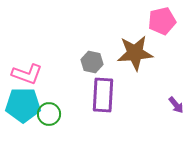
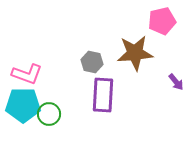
purple arrow: moved 23 px up
